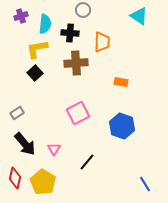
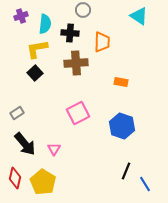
black line: moved 39 px right, 9 px down; rotated 18 degrees counterclockwise
